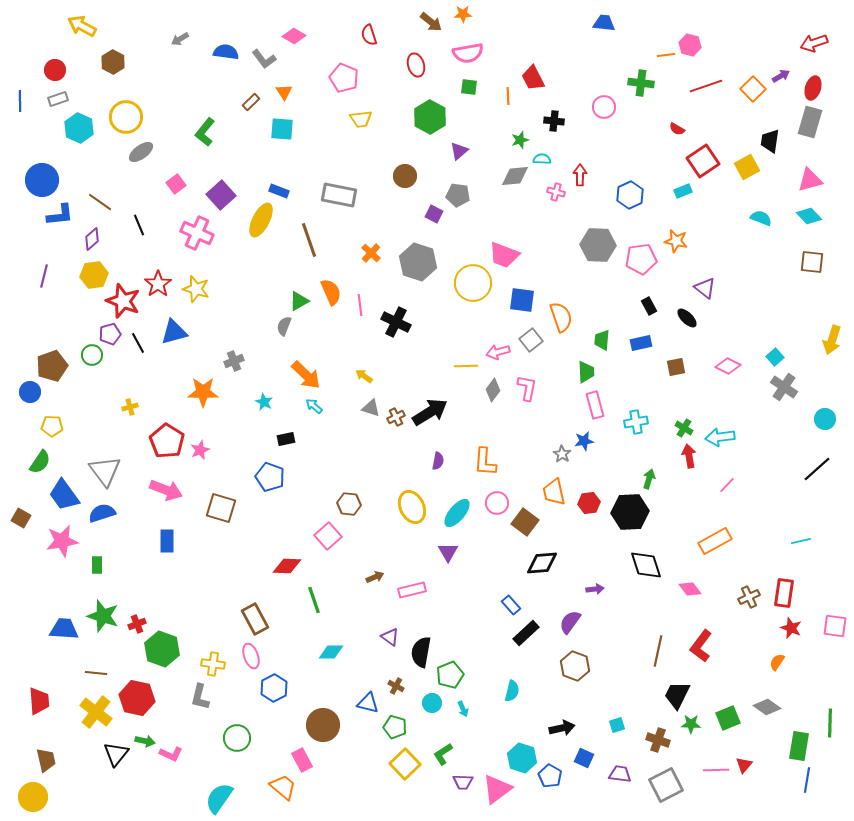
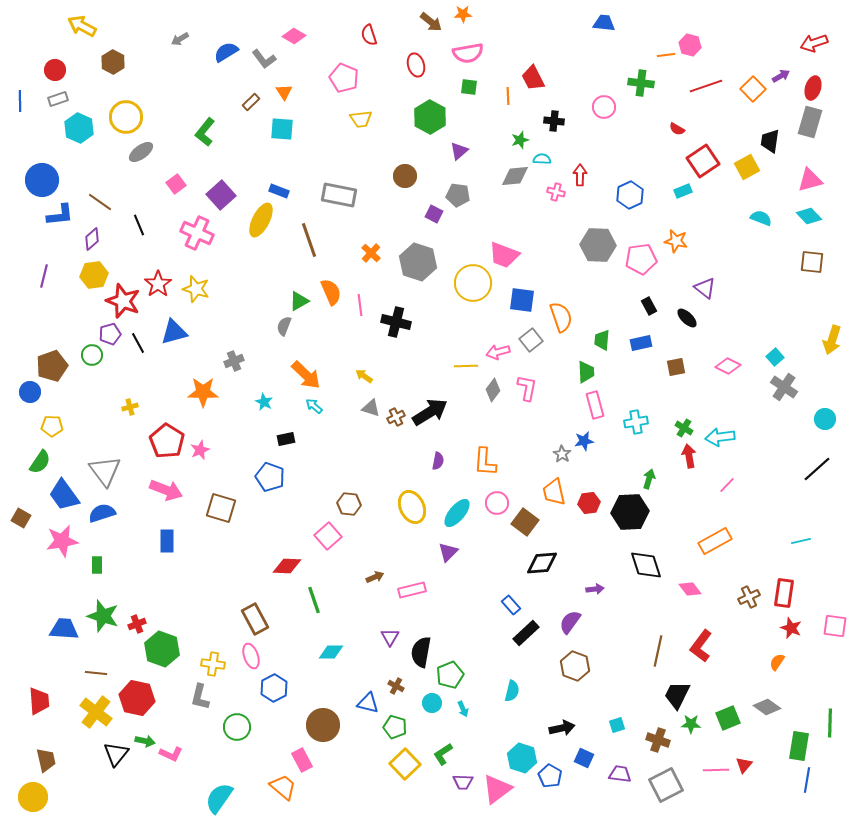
blue semicircle at (226, 52): rotated 40 degrees counterclockwise
black cross at (396, 322): rotated 12 degrees counterclockwise
purple triangle at (448, 552): rotated 15 degrees clockwise
purple triangle at (390, 637): rotated 24 degrees clockwise
green circle at (237, 738): moved 11 px up
